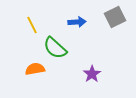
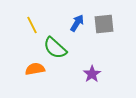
gray square: moved 11 px left, 7 px down; rotated 20 degrees clockwise
blue arrow: moved 1 px down; rotated 54 degrees counterclockwise
